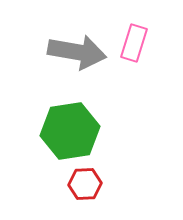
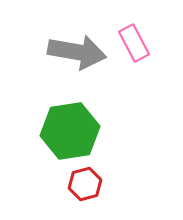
pink rectangle: rotated 45 degrees counterclockwise
red hexagon: rotated 12 degrees counterclockwise
